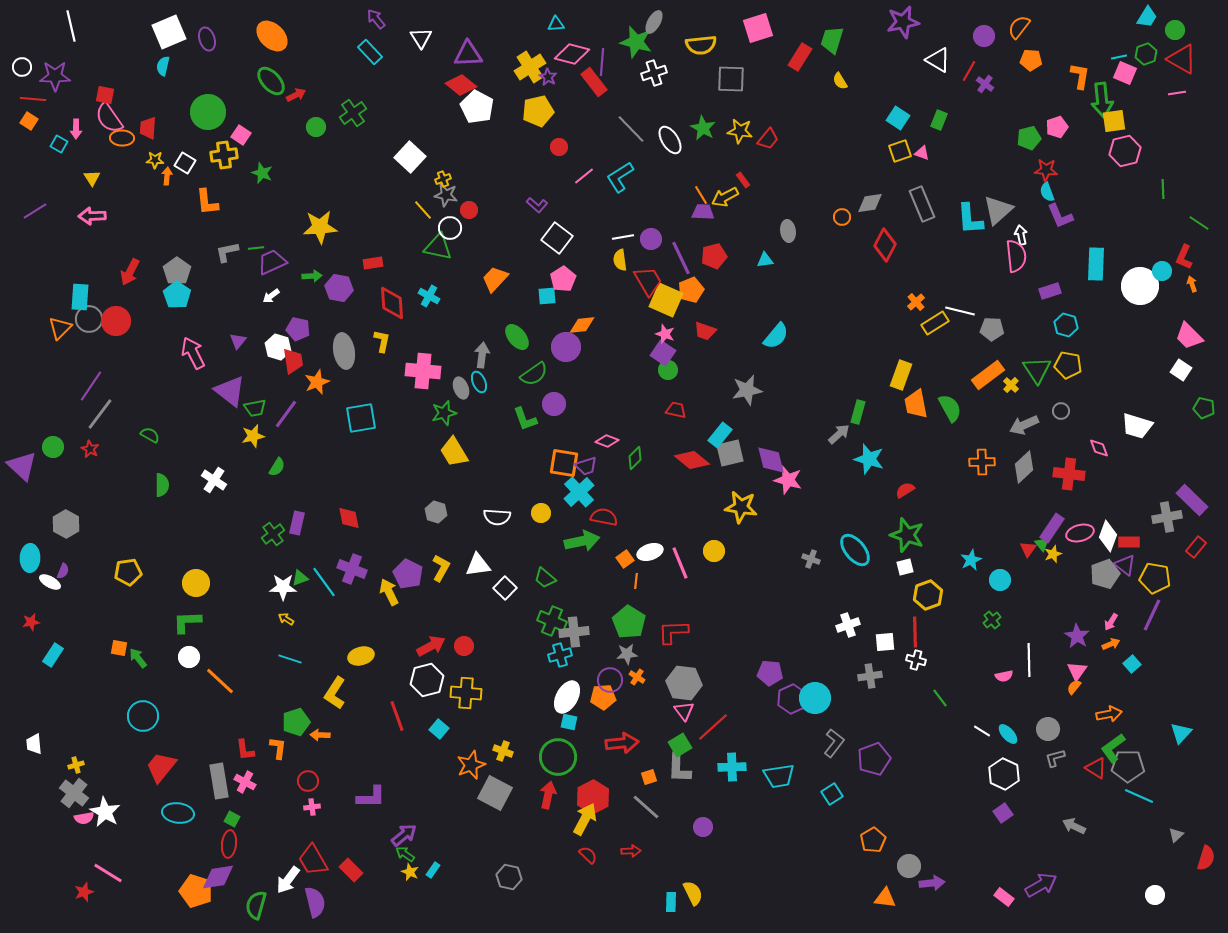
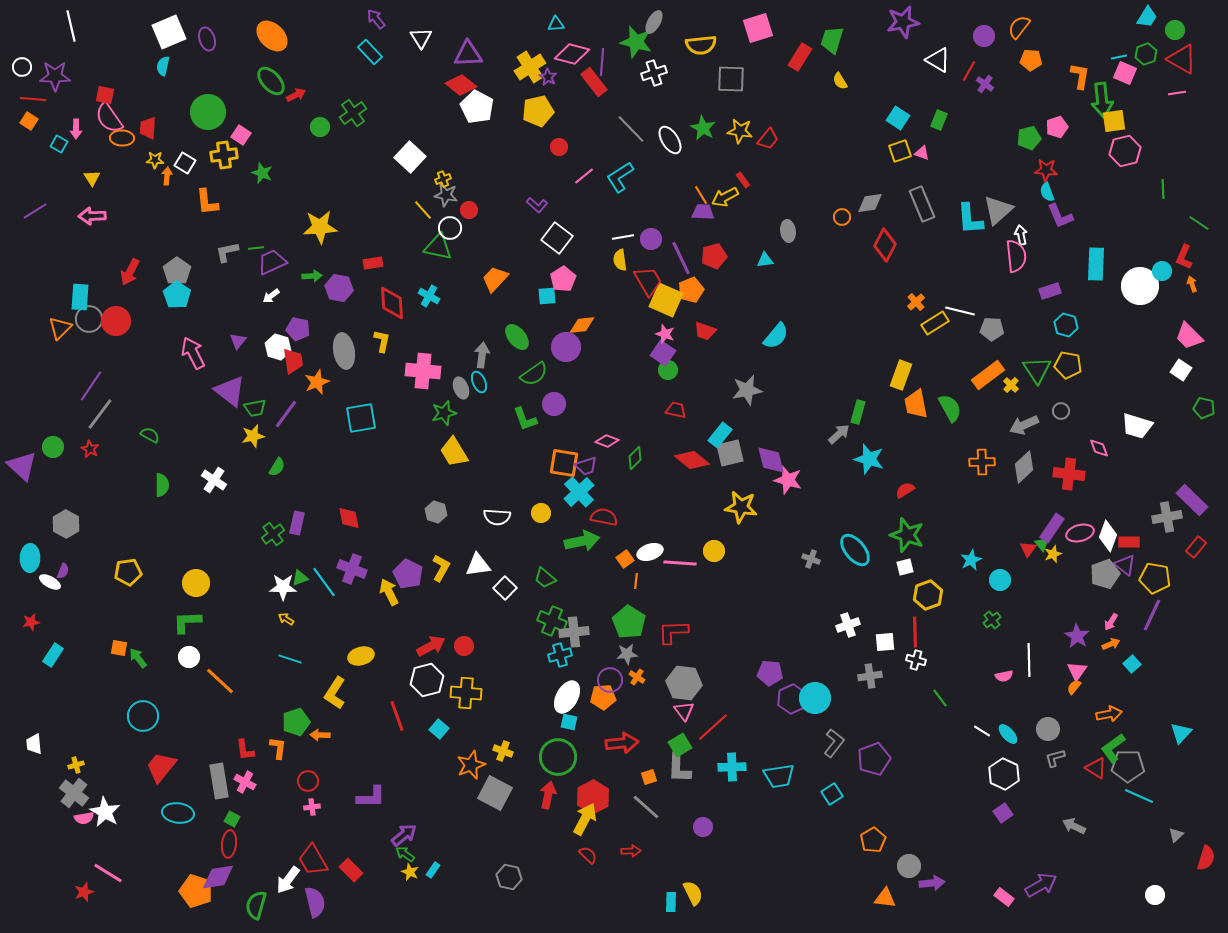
green circle at (316, 127): moved 4 px right
pink line at (680, 563): rotated 64 degrees counterclockwise
